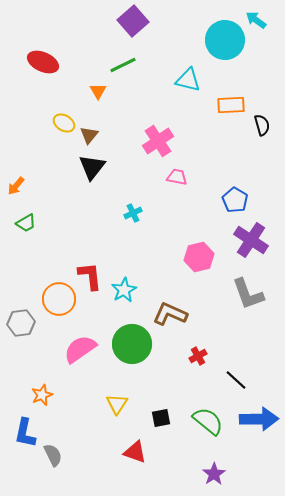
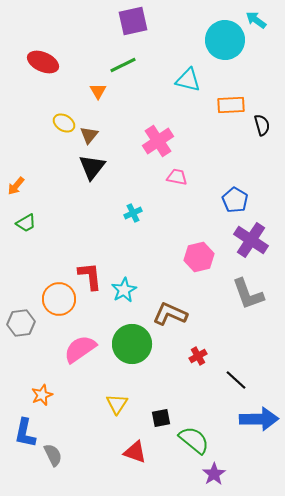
purple square: rotated 28 degrees clockwise
green semicircle: moved 14 px left, 19 px down
